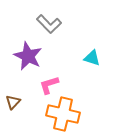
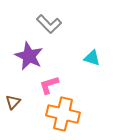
purple star: moved 1 px right
